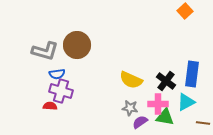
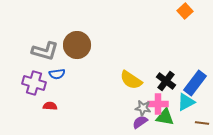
blue rectangle: moved 3 px right, 9 px down; rotated 30 degrees clockwise
yellow semicircle: rotated 10 degrees clockwise
purple cross: moved 27 px left, 8 px up
gray star: moved 13 px right
brown line: moved 1 px left
